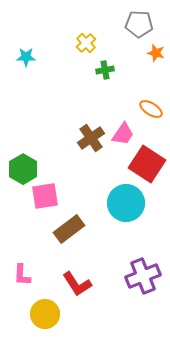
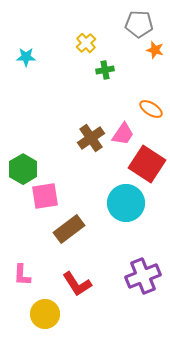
orange star: moved 1 px left, 3 px up
